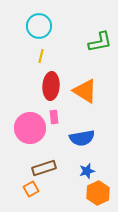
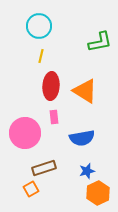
pink circle: moved 5 px left, 5 px down
